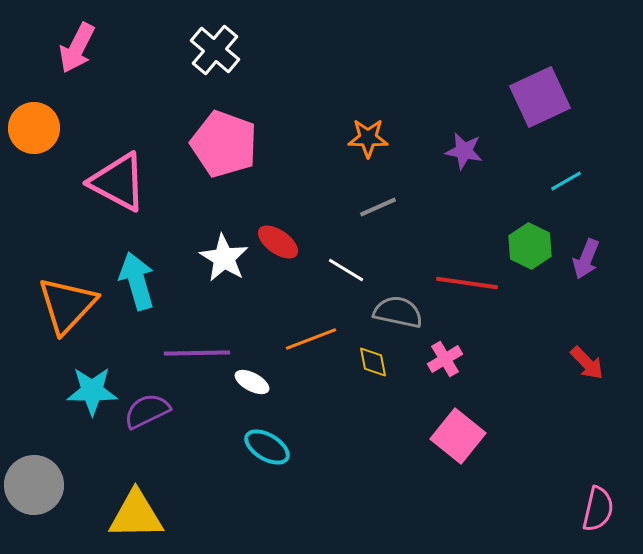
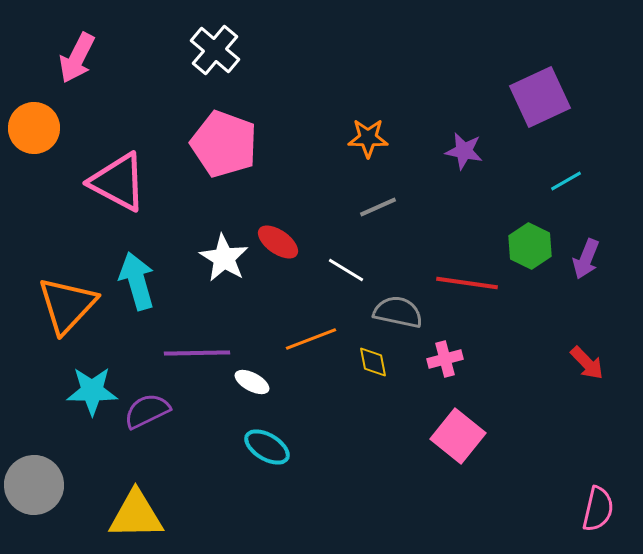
pink arrow: moved 10 px down
pink cross: rotated 16 degrees clockwise
